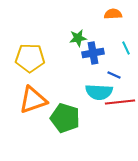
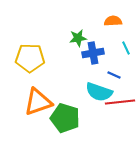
orange semicircle: moved 7 px down
cyan semicircle: rotated 16 degrees clockwise
orange triangle: moved 5 px right, 2 px down
